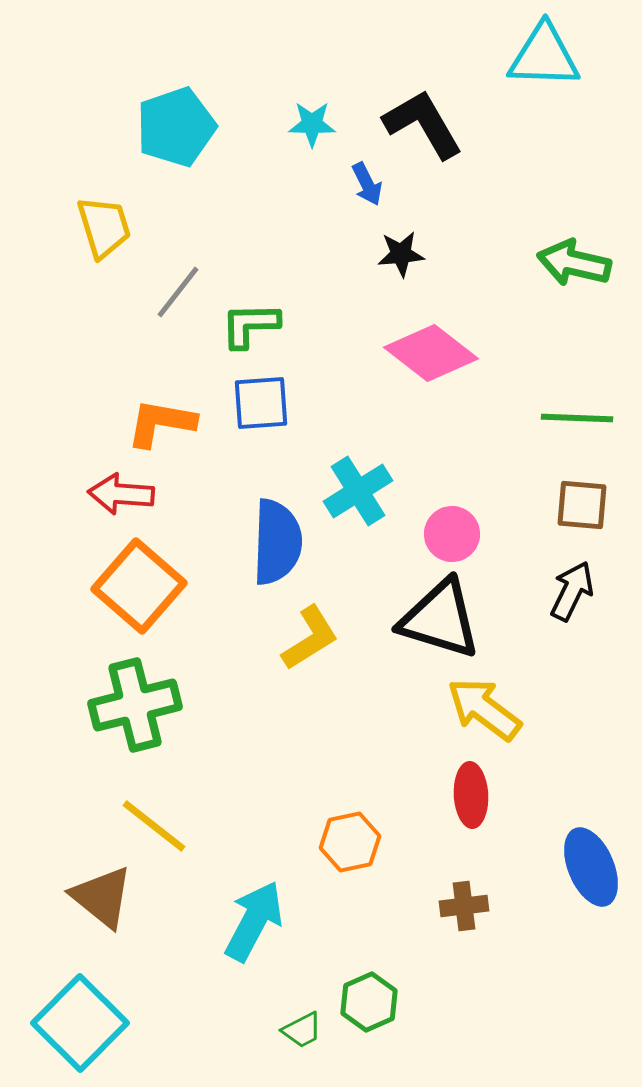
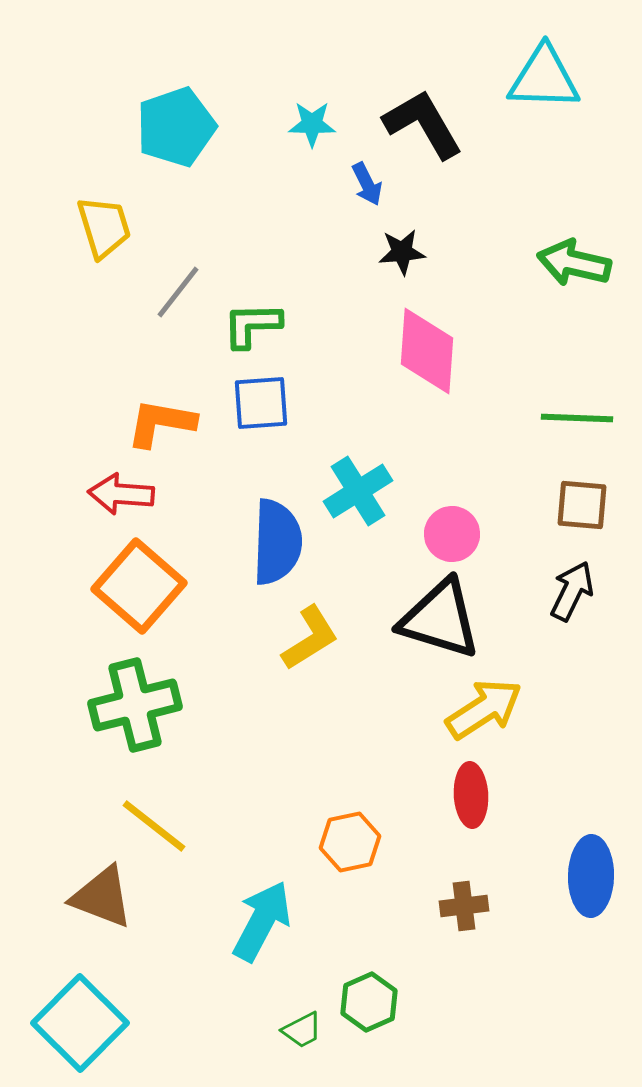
cyan triangle: moved 22 px down
black star: moved 1 px right, 2 px up
green L-shape: moved 2 px right
pink diamond: moved 4 px left, 2 px up; rotated 56 degrees clockwise
yellow arrow: rotated 110 degrees clockwise
blue ellipse: moved 9 px down; rotated 24 degrees clockwise
brown triangle: rotated 18 degrees counterclockwise
cyan arrow: moved 8 px right
